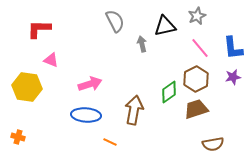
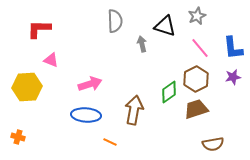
gray semicircle: rotated 25 degrees clockwise
black triangle: rotated 30 degrees clockwise
yellow hexagon: rotated 12 degrees counterclockwise
